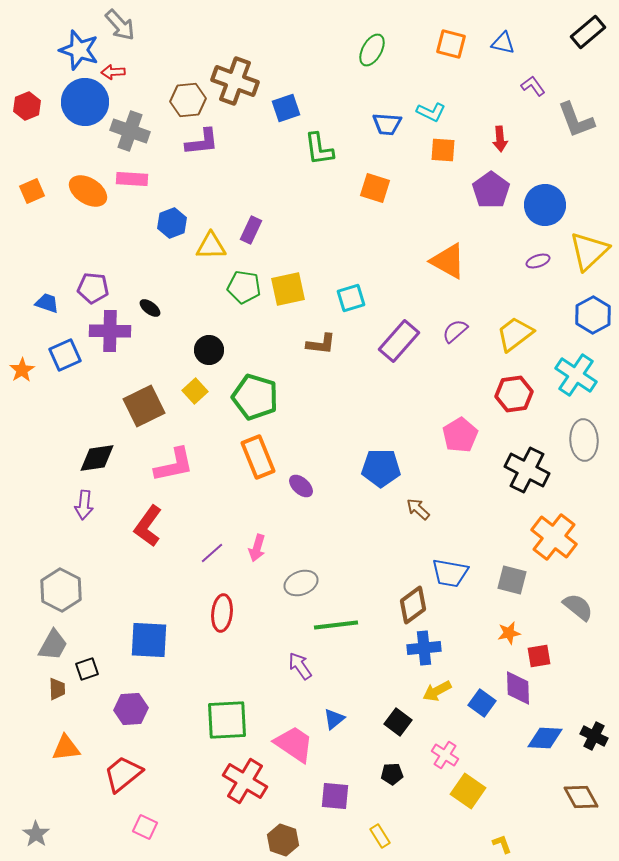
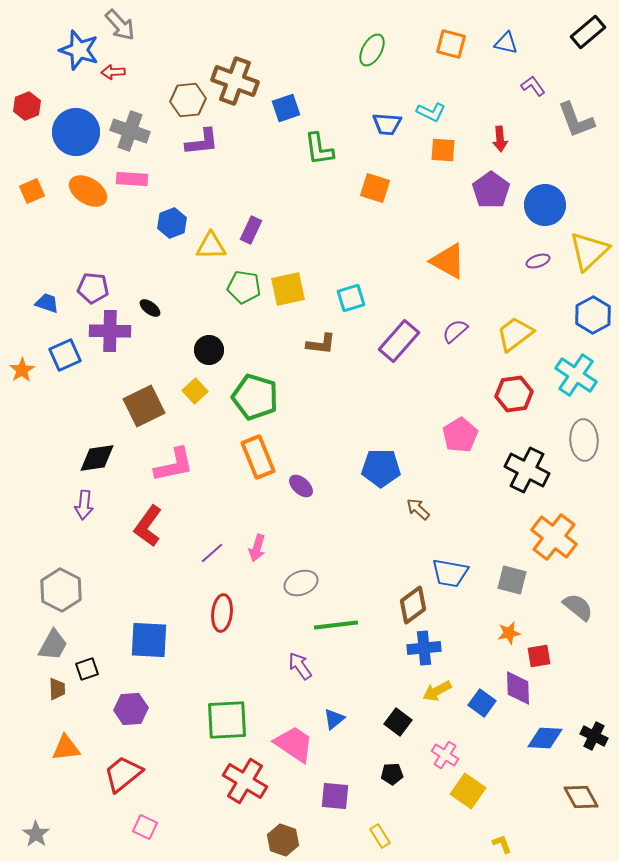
blue triangle at (503, 43): moved 3 px right
blue circle at (85, 102): moved 9 px left, 30 px down
